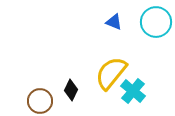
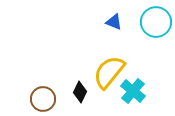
yellow semicircle: moved 2 px left, 1 px up
black diamond: moved 9 px right, 2 px down
brown circle: moved 3 px right, 2 px up
